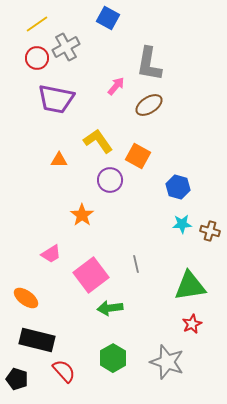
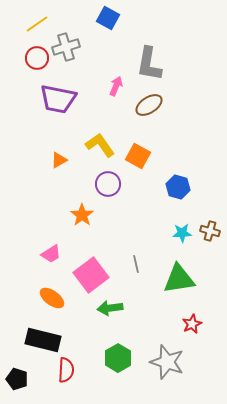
gray cross: rotated 12 degrees clockwise
pink arrow: rotated 18 degrees counterclockwise
purple trapezoid: moved 2 px right
yellow L-shape: moved 2 px right, 4 px down
orange triangle: rotated 30 degrees counterclockwise
purple circle: moved 2 px left, 4 px down
cyan star: moved 9 px down
green triangle: moved 11 px left, 7 px up
orange ellipse: moved 26 px right
black rectangle: moved 6 px right
green hexagon: moved 5 px right
red semicircle: moved 2 px right, 1 px up; rotated 45 degrees clockwise
